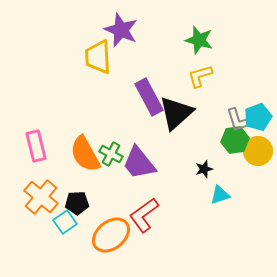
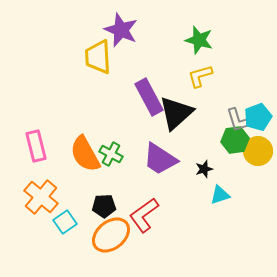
purple trapezoid: moved 21 px right, 4 px up; rotated 18 degrees counterclockwise
black pentagon: moved 27 px right, 3 px down
